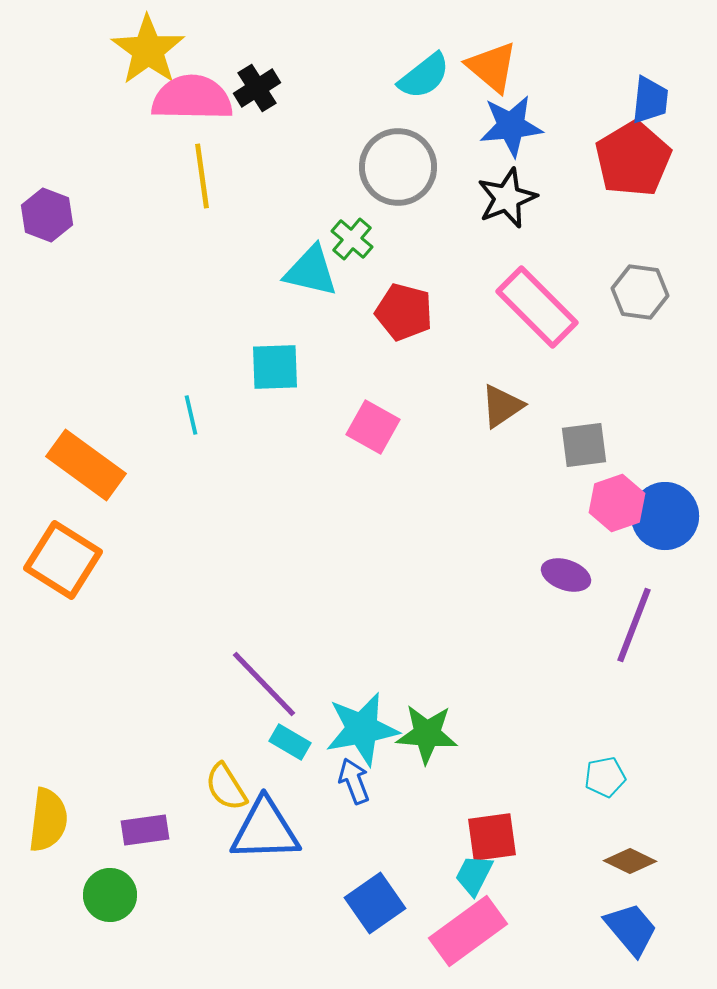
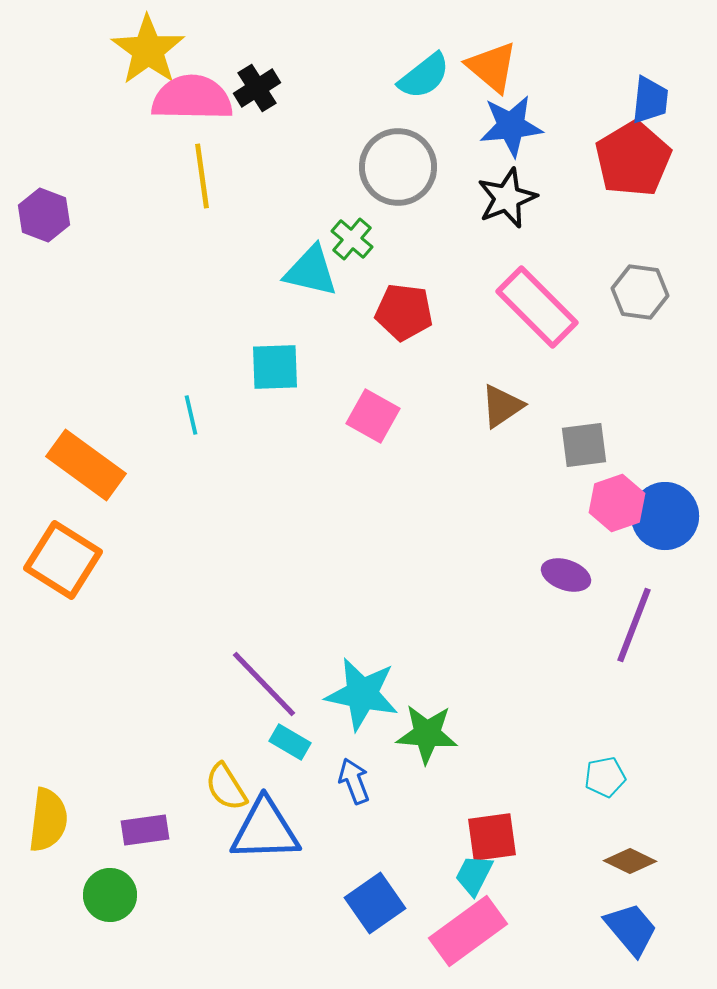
purple hexagon at (47, 215): moved 3 px left
red pentagon at (404, 312): rotated 8 degrees counterclockwise
pink square at (373, 427): moved 11 px up
cyan star at (362, 729): moved 35 px up; rotated 22 degrees clockwise
